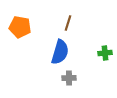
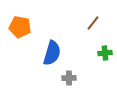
brown line: moved 25 px right; rotated 21 degrees clockwise
blue semicircle: moved 8 px left, 1 px down
